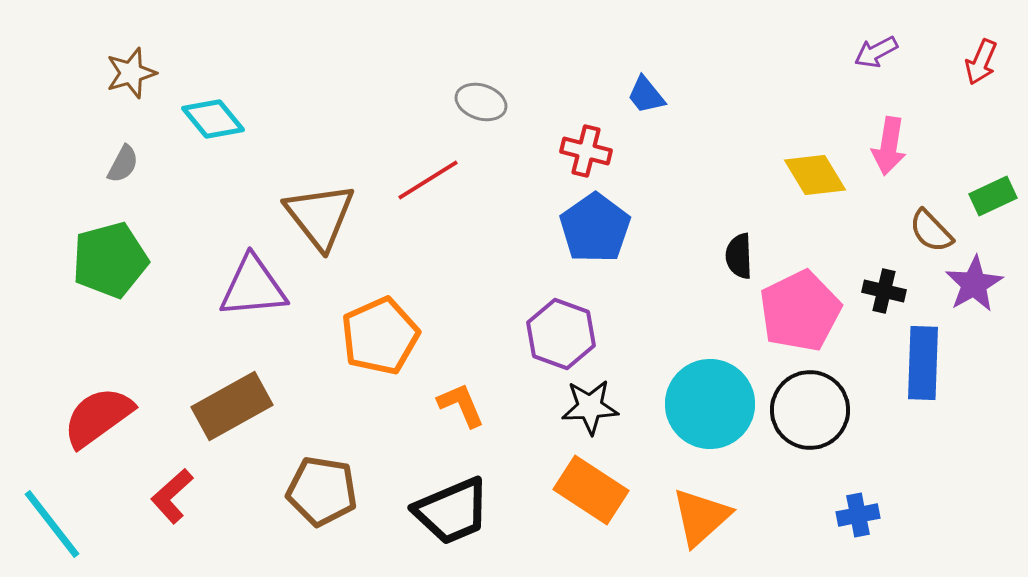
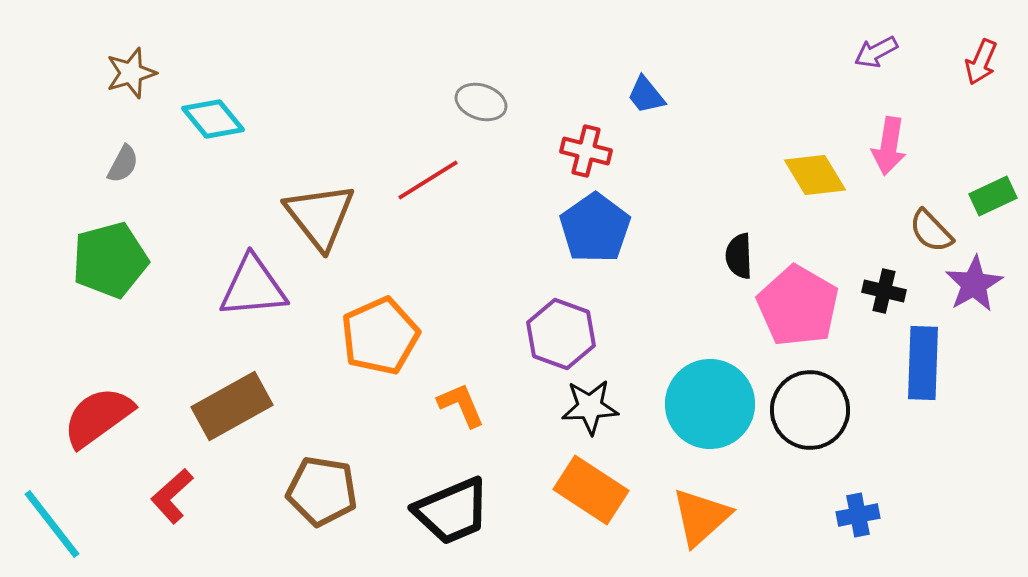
pink pentagon: moved 2 px left, 5 px up; rotated 16 degrees counterclockwise
